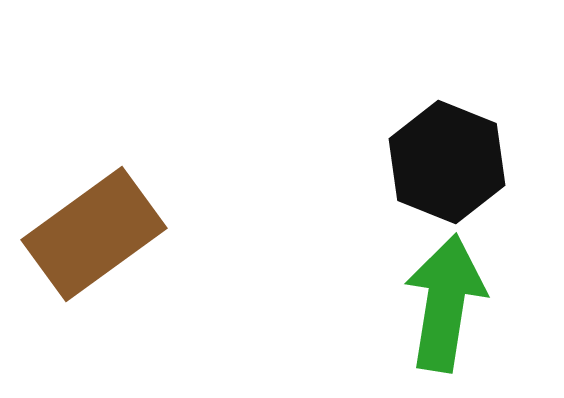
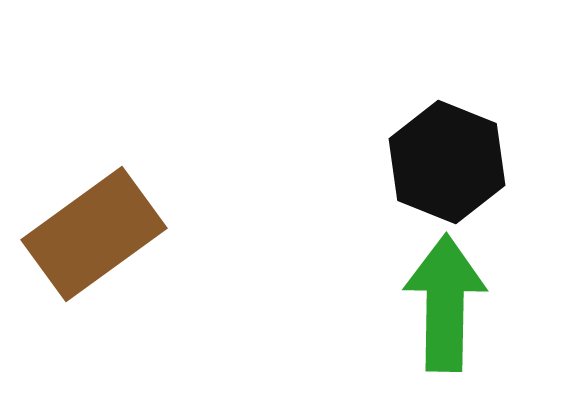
green arrow: rotated 8 degrees counterclockwise
